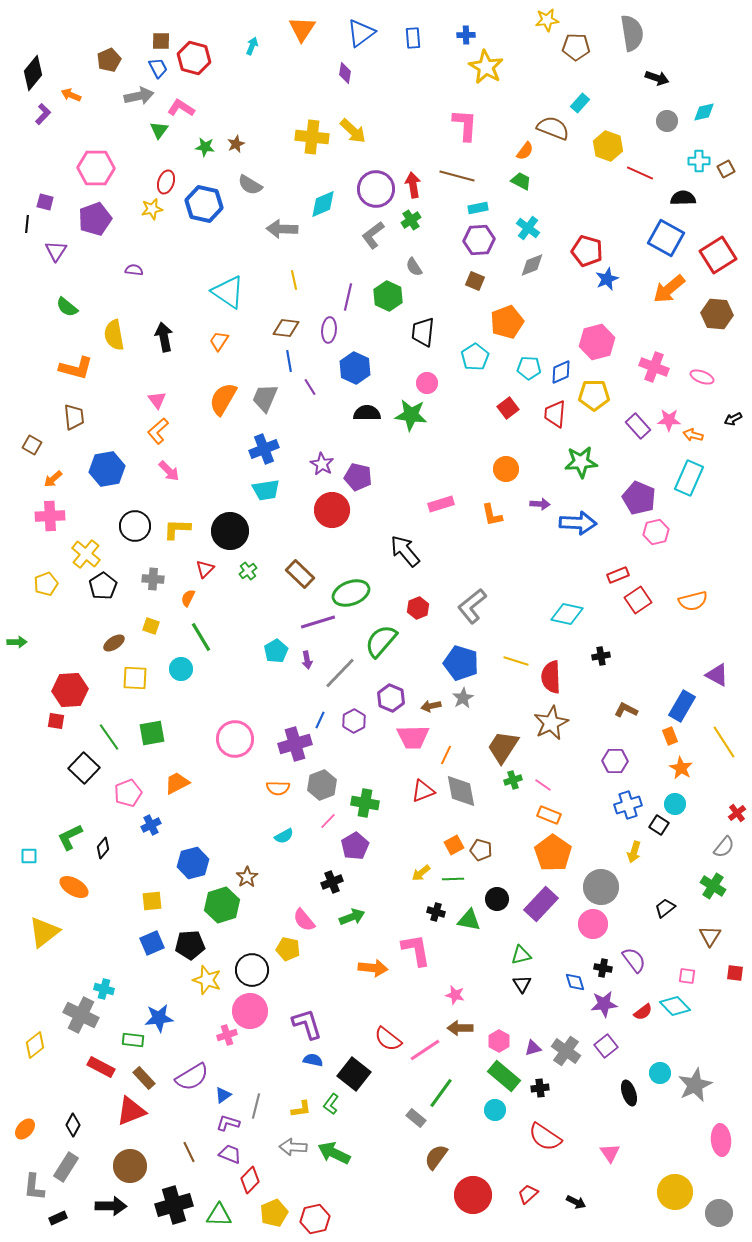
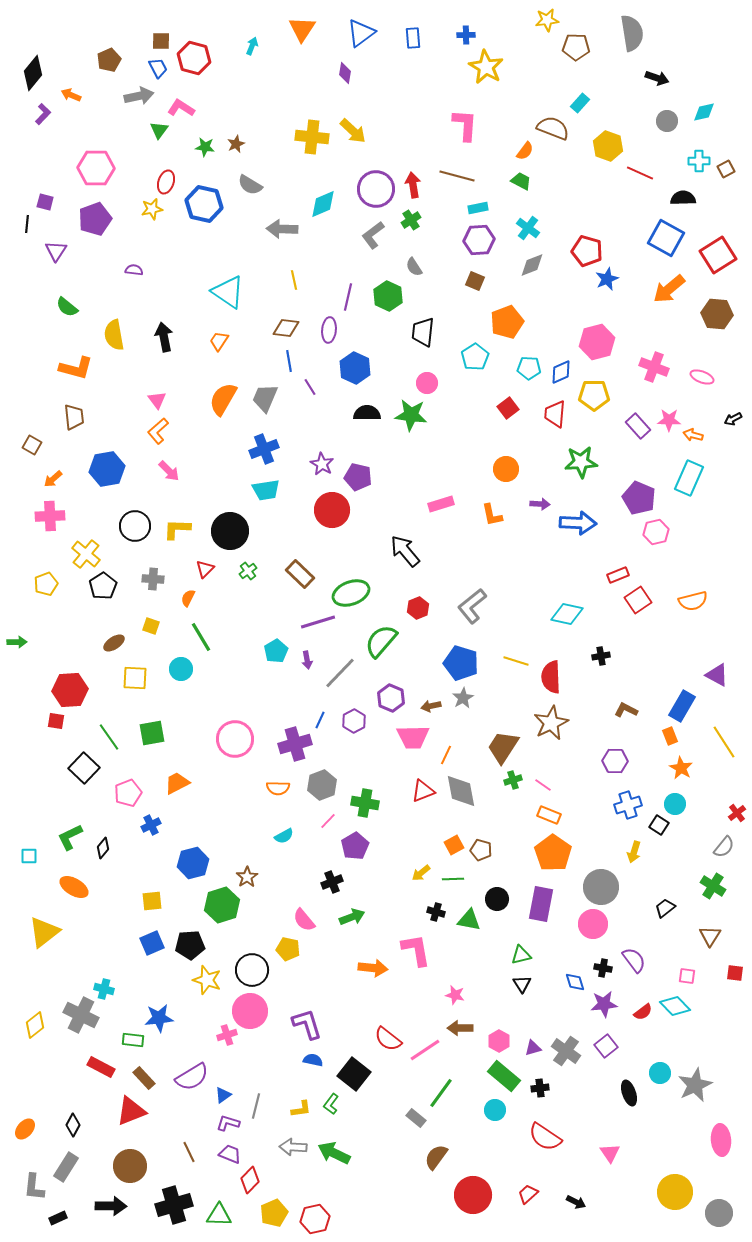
purple rectangle at (541, 904): rotated 32 degrees counterclockwise
yellow diamond at (35, 1045): moved 20 px up
